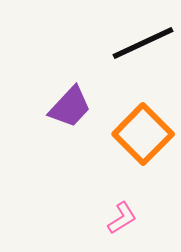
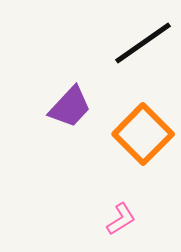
black line: rotated 10 degrees counterclockwise
pink L-shape: moved 1 px left, 1 px down
